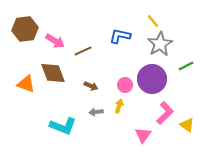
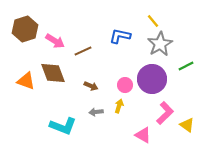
brown hexagon: rotated 10 degrees counterclockwise
orange triangle: moved 3 px up
pink triangle: rotated 36 degrees counterclockwise
